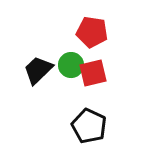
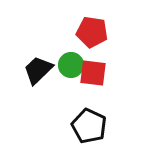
red square: rotated 20 degrees clockwise
